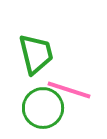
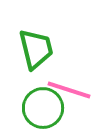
green trapezoid: moved 5 px up
